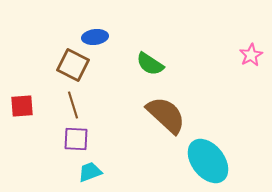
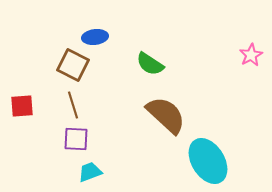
cyan ellipse: rotated 6 degrees clockwise
